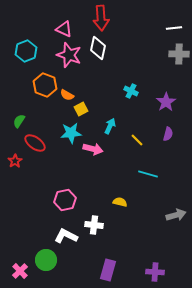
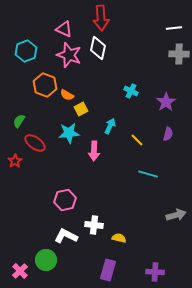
cyan star: moved 2 px left
pink arrow: moved 1 px right, 2 px down; rotated 78 degrees clockwise
yellow semicircle: moved 1 px left, 36 px down
